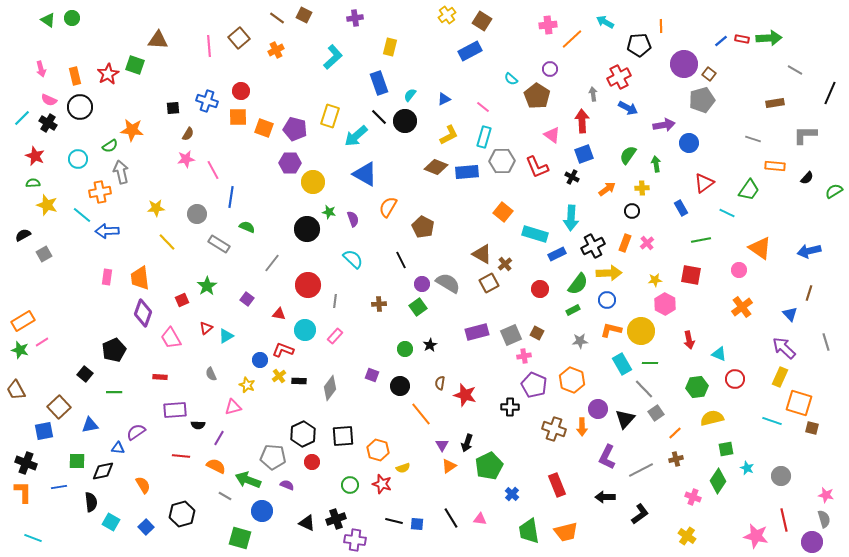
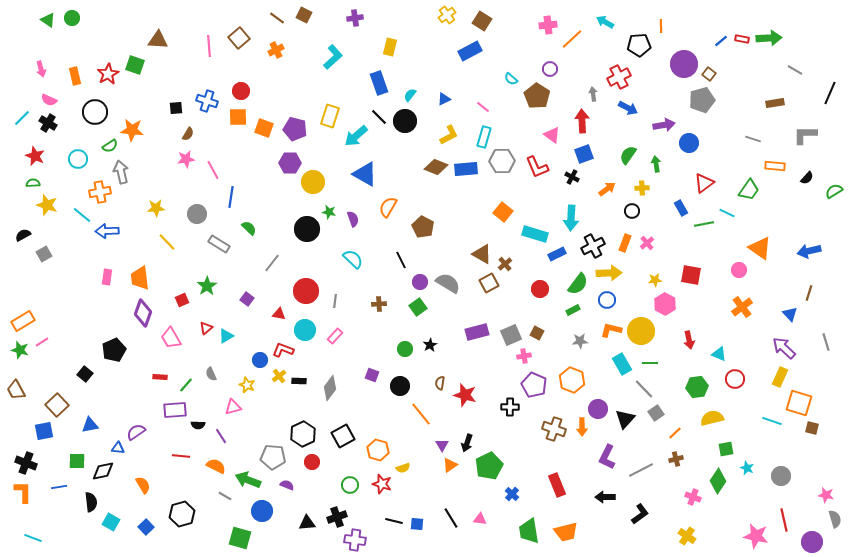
black circle at (80, 107): moved 15 px right, 5 px down
black square at (173, 108): moved 3 px right
blue rectangle at (467, 172): moved 1 px left, 3 px up
green semicircle at (247, 227): moved 2 px right, 1 px down; rotated 21 degrees clockwise
green line at (701, 240): moved 3 px right, 16 px up
purple circle at (422, 284): moved 2 px left, 2 px up
red circle at (308, 285): moved 2 px left, 6 px down
green line at (114, 392): moved 72 px right, 7 px up; rotated 49 degrees counterclockwise
brown square at (59, 407): moved 2 px left, 2 px up
black square at (343, 436): rotated 25 degrees counterclockwise
purple line at (219, 438): moved 2 px right, 2 px up; rotated 63 degrees counterclockwise
orange triangle at (449, 466): moved 1 px right, 1 px up
black cross at (336, 519): moved 1 px right, 2 px up
gray semicircle at (824, 519): moved 11 px right
black triangle at (307, 523): rotated 30 degrees counterclockwise
